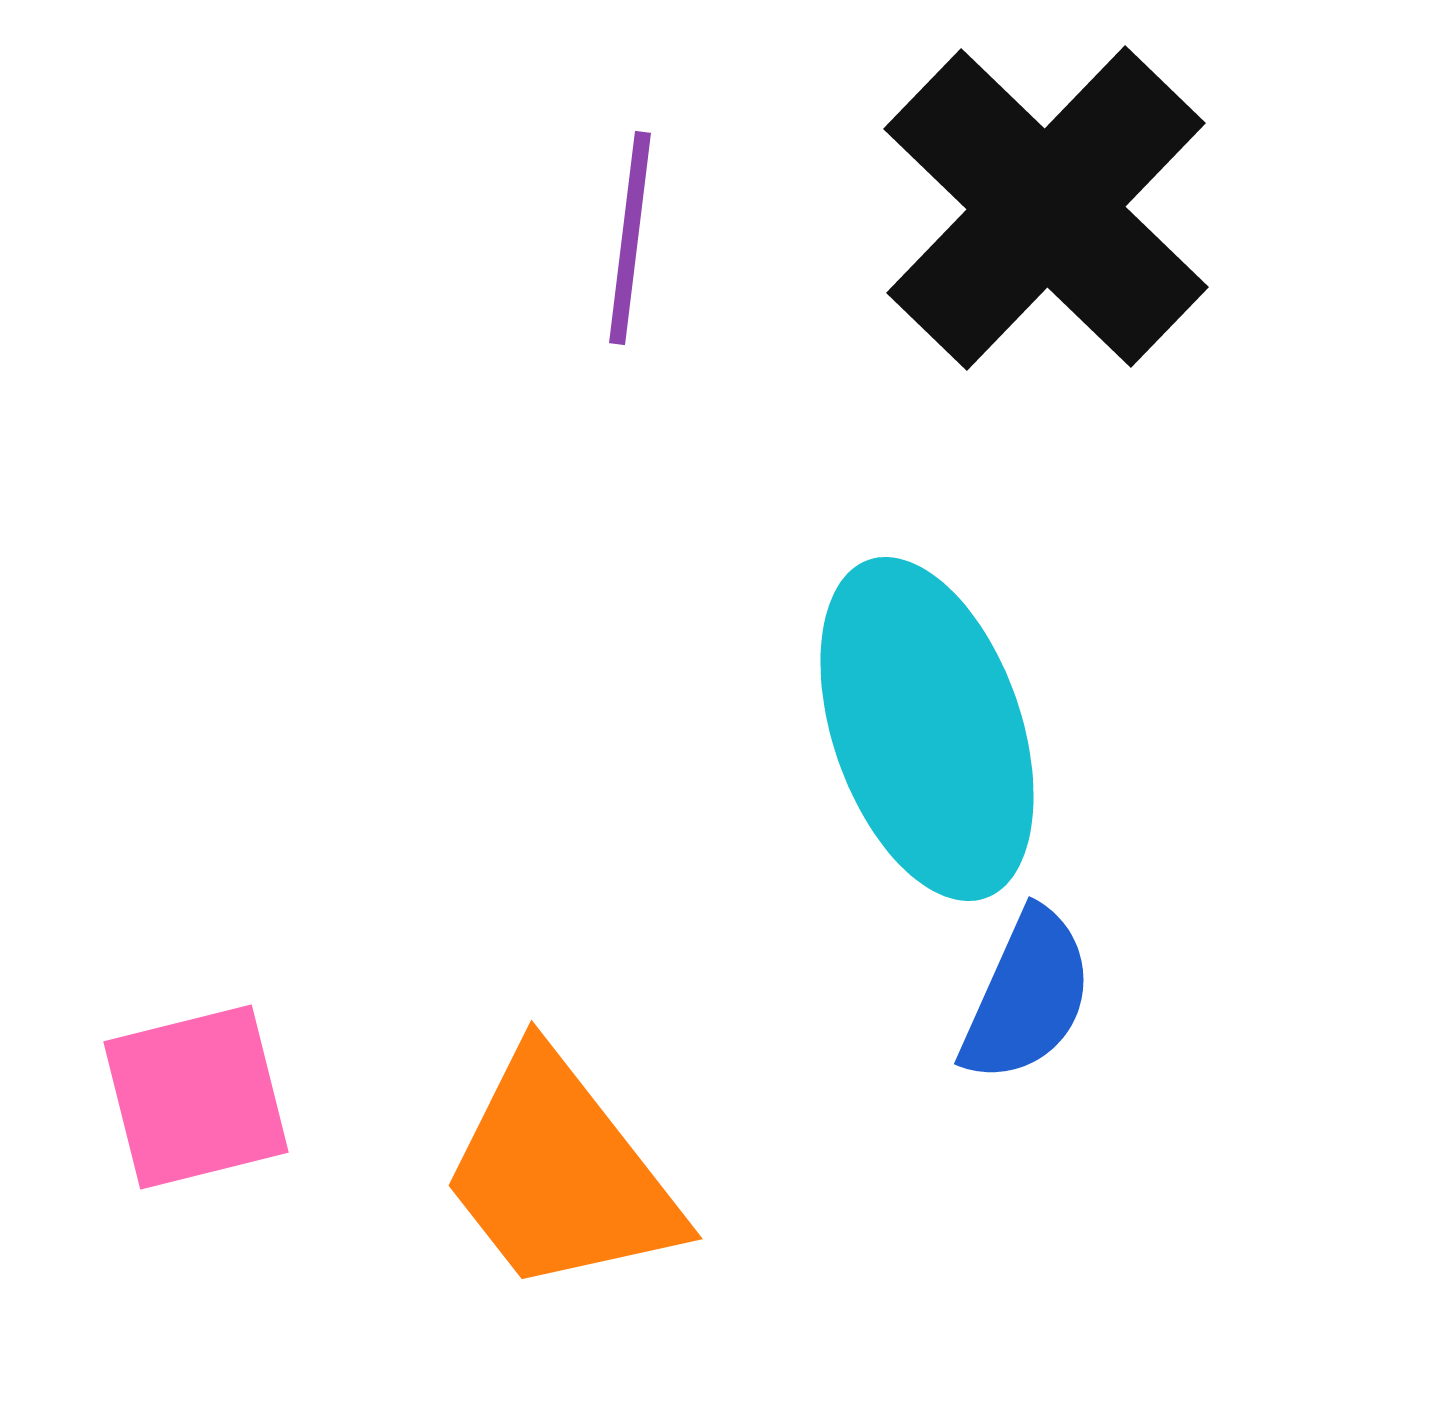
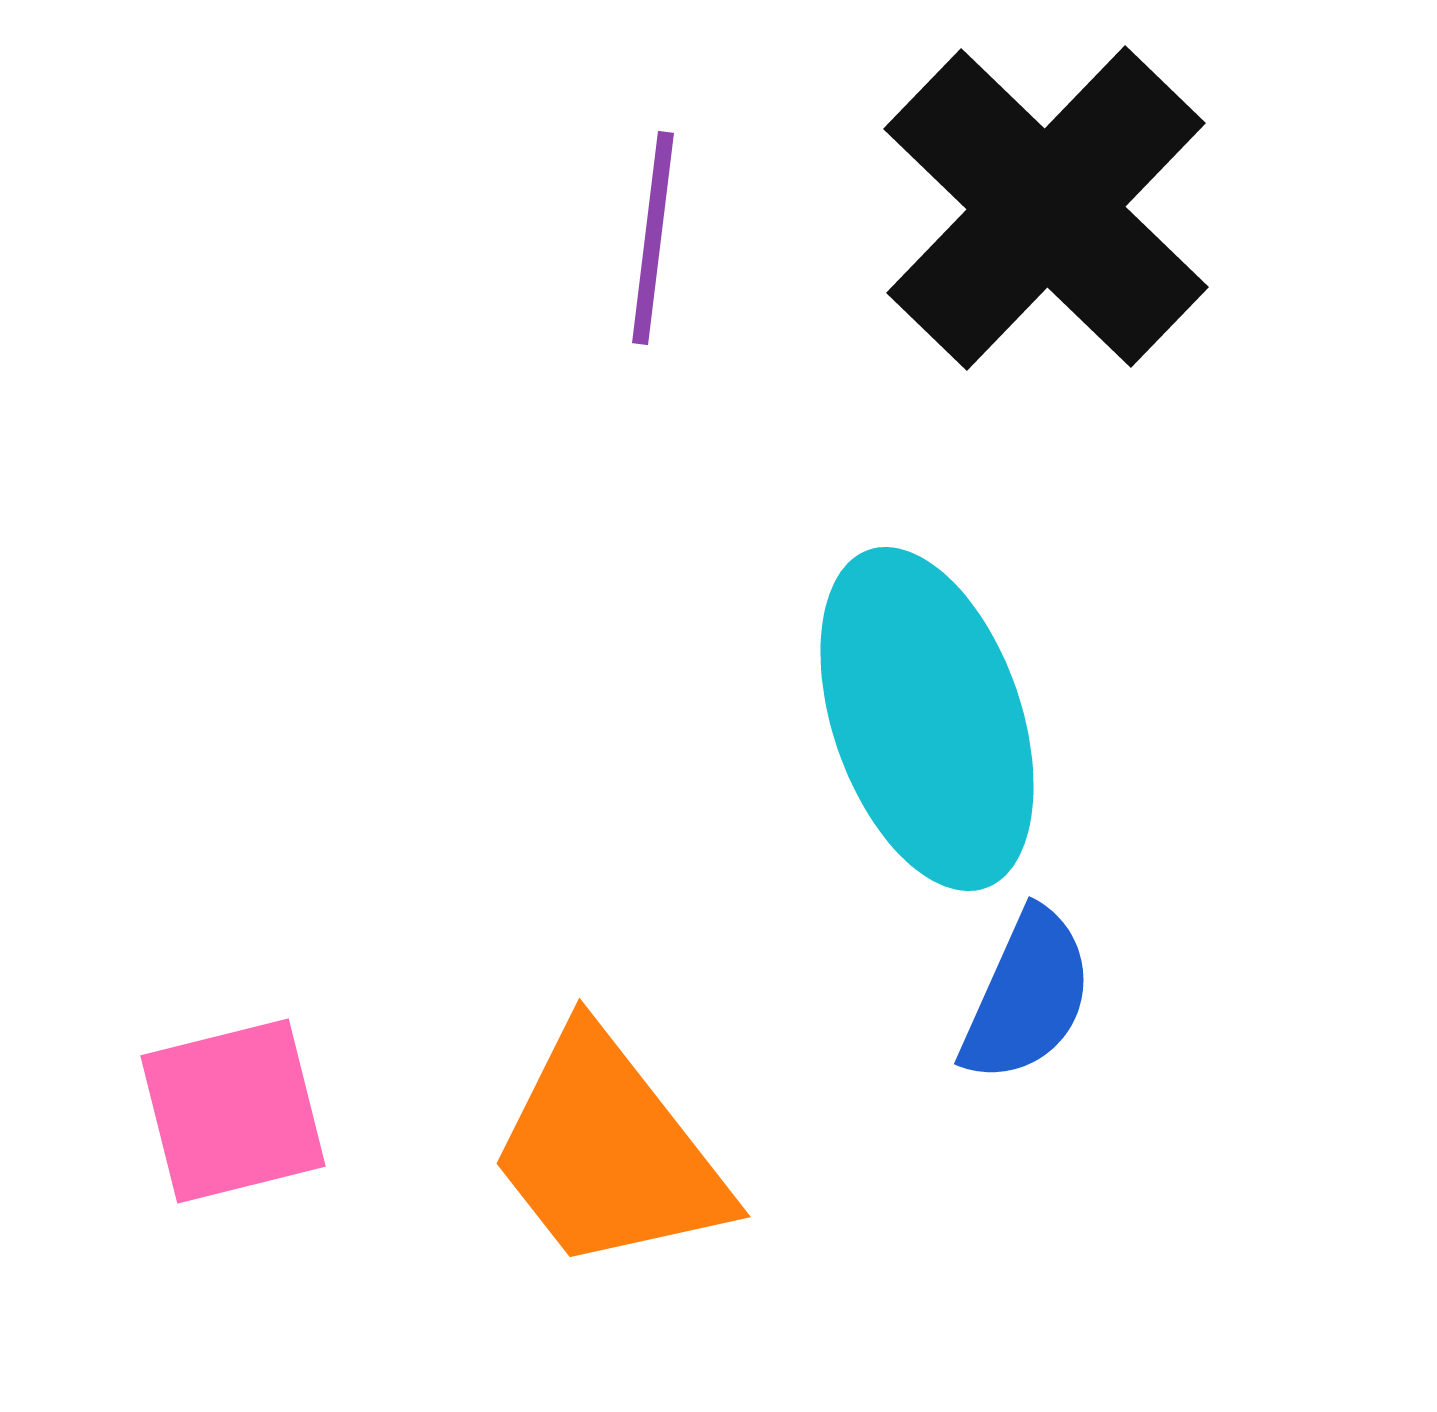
purple line: moved 23 px right
cyan ellipse: moved 10 px up
pink square: moved 37 px right, 14 px down
orange trapezoid: moved 48 px right, 22 px up
